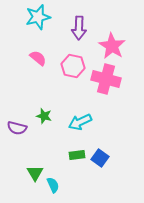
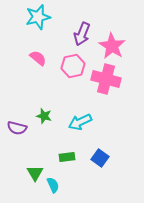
purple arrow: moved 3 px right, 6 px down; rotated 20 degrees clockwise
pink hexagon: rotated 25 degrees counterclockwise
green rectangle: moved 10 px left, 2 px down
